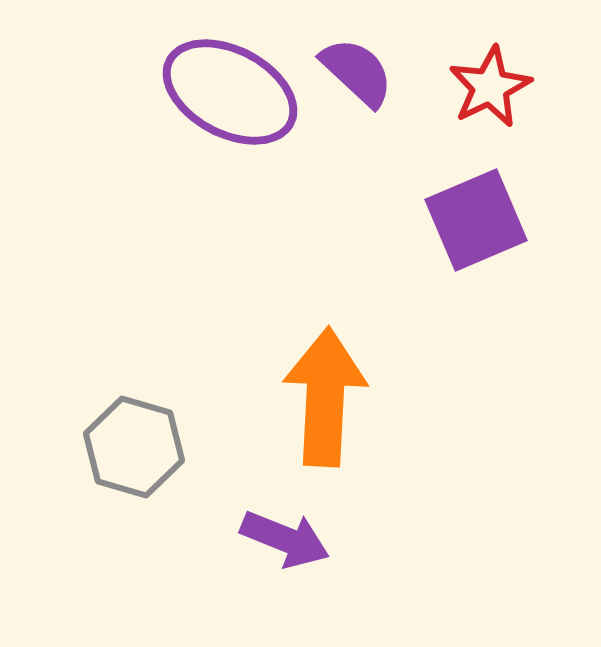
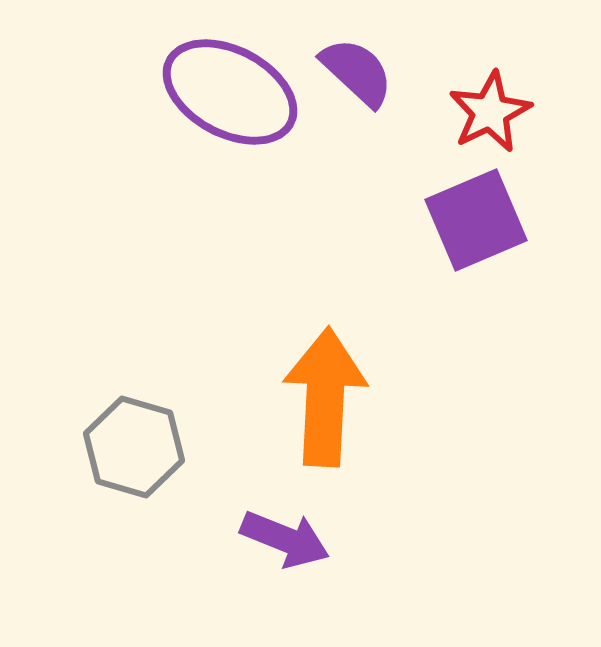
red star: moved 25 px down
